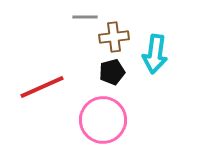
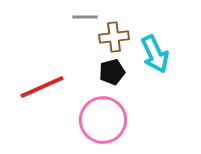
cyan arrow: rotated 33 degrees counterclockwise
